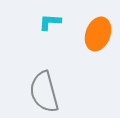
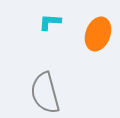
gray semicircle: moved 1 px right, 1 px down
